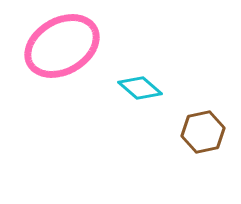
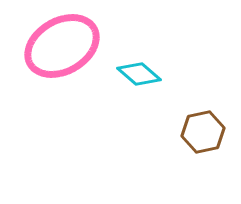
cyan diamond: moved 1 px left, 14 px up
